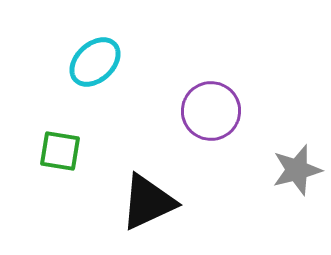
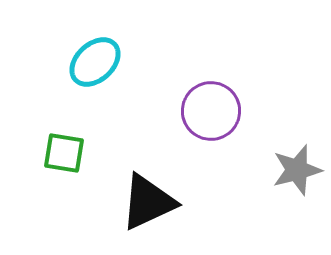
green square: moved 4 px right, 2 px down
